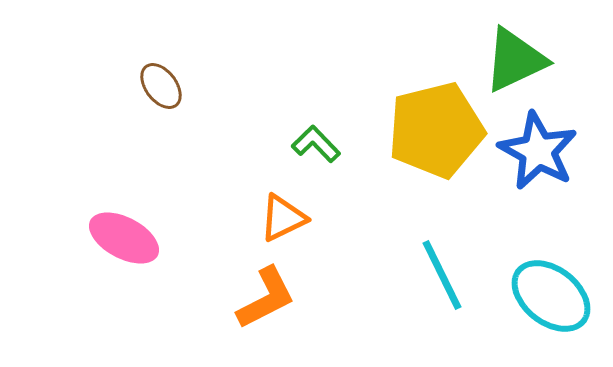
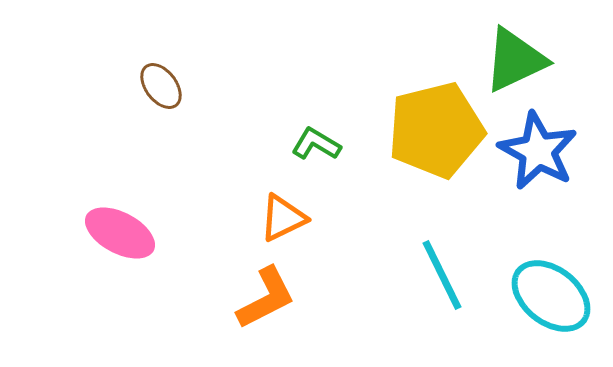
green L-shape: rotated 15 degrees counterclockwise
pink ellipse: moved 4 px left, 5 px up
